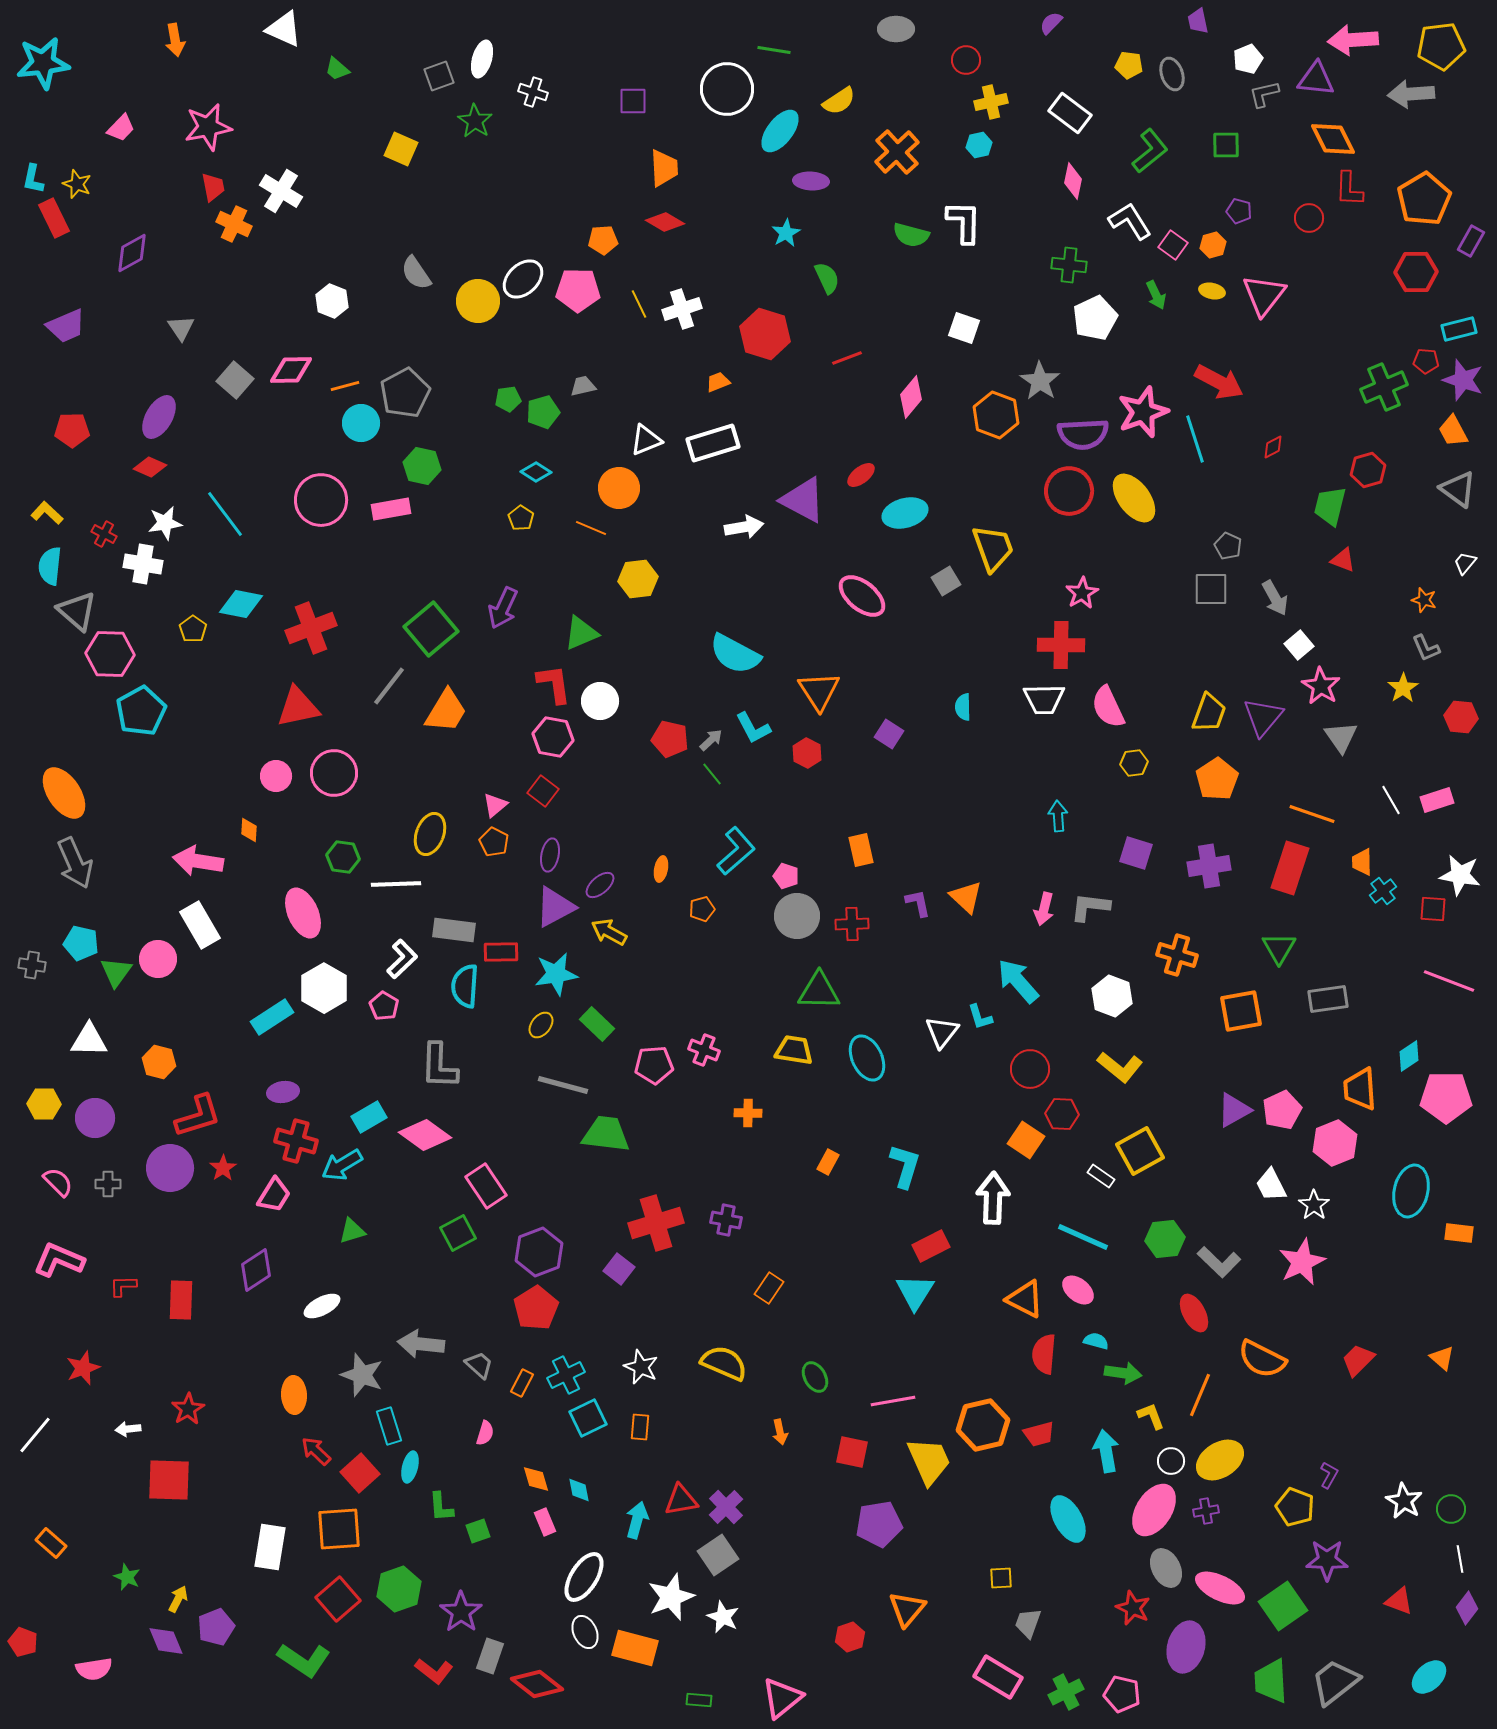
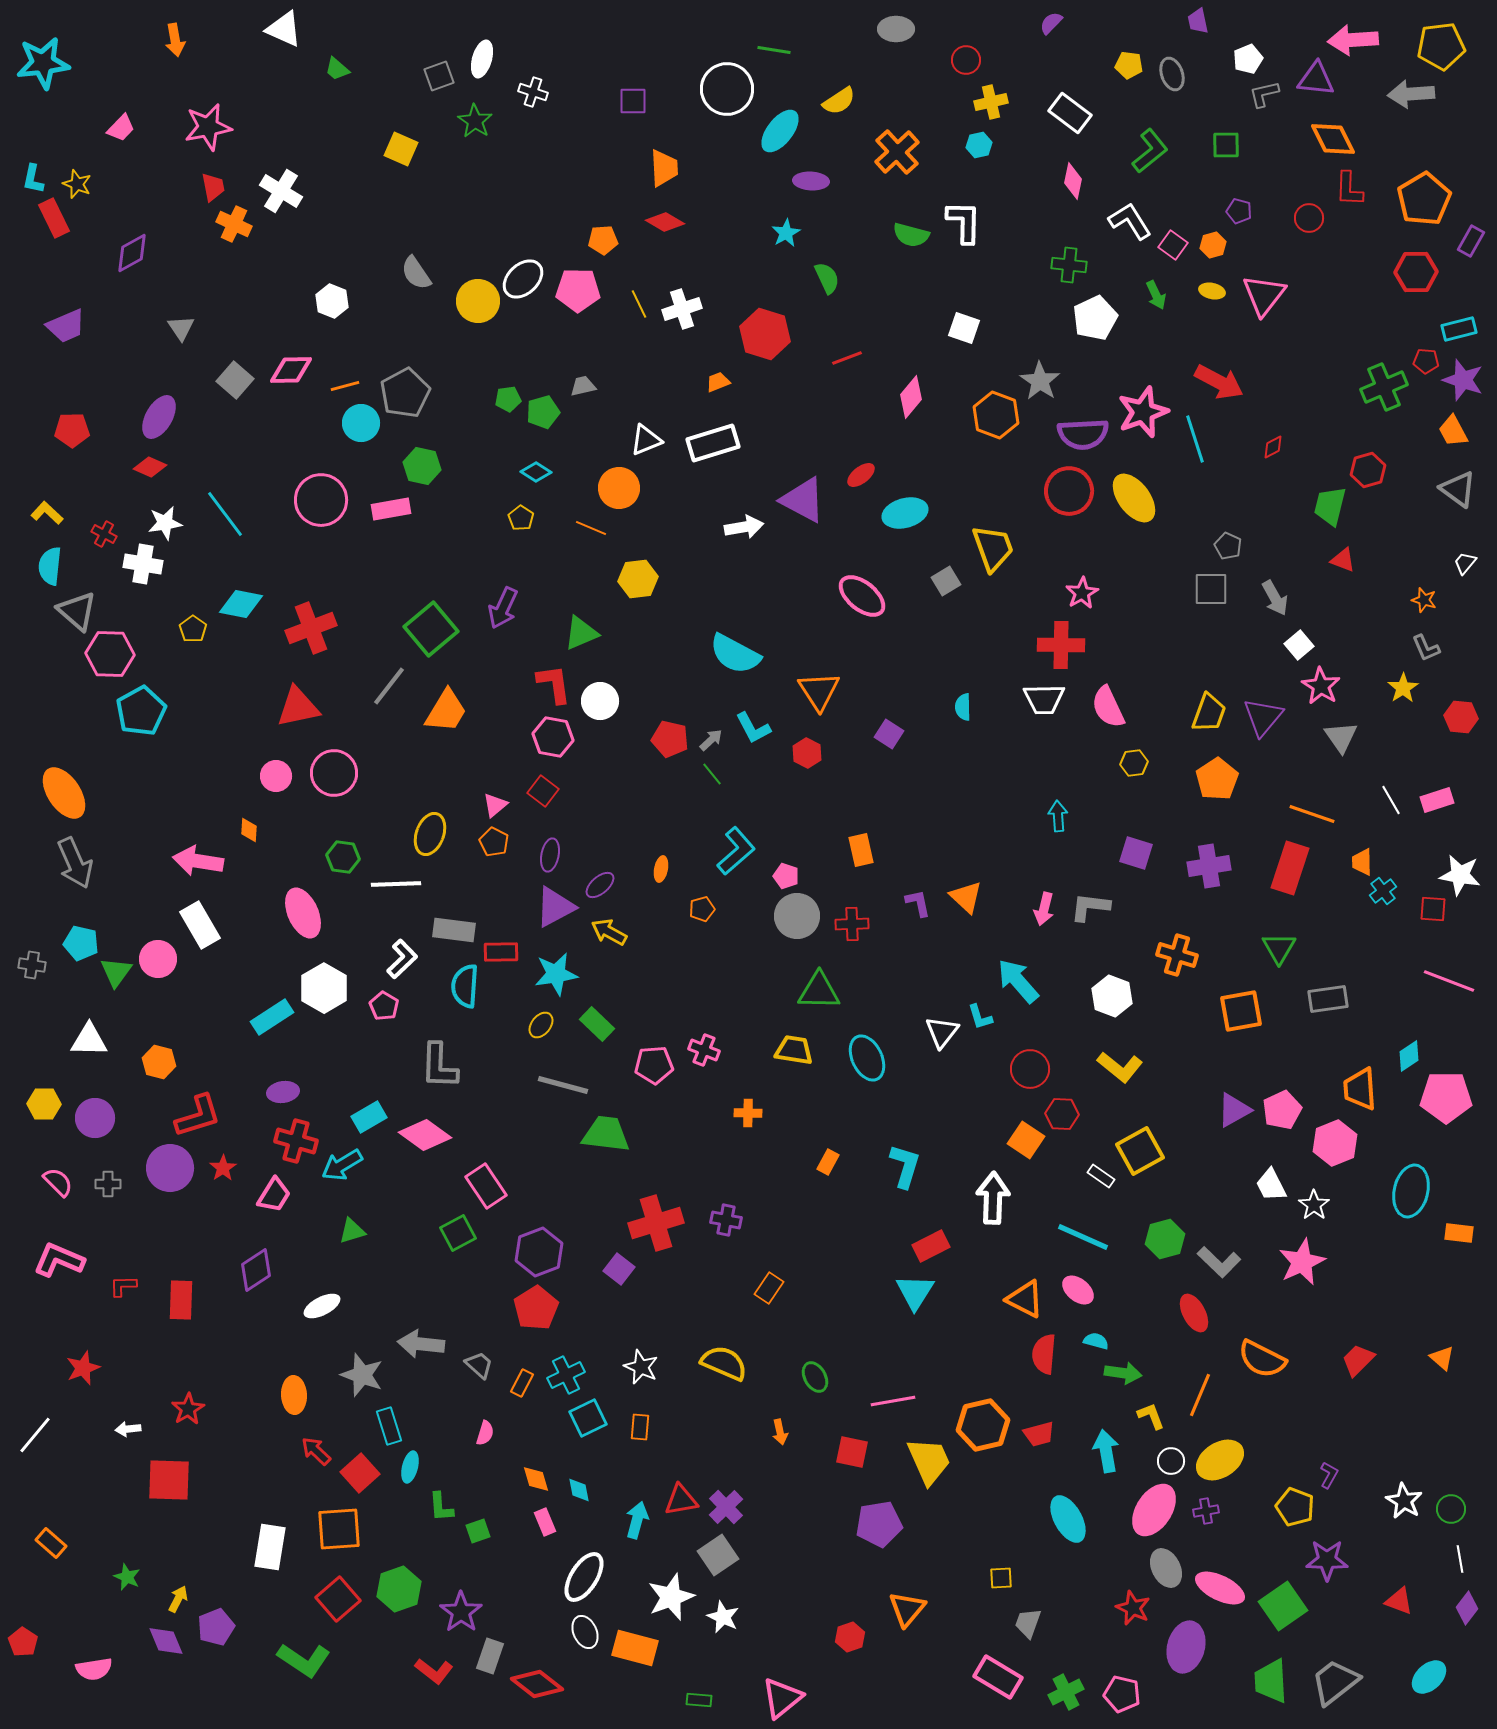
green hexagon at (1165, 1239): rotated 9 degrees counterclockwise
red pentagon at (23, 1642): rotated 12 degrees clockwise
